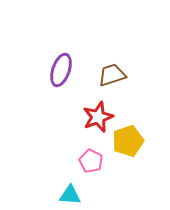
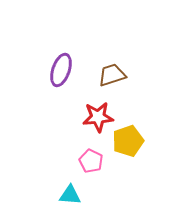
red star: rotated 16 degrees clockwise
